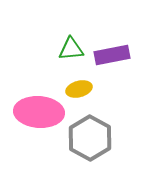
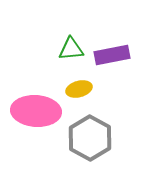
pink ellipse: moved 3 px left, 1 px up
